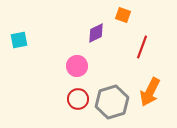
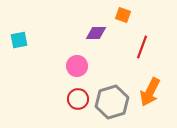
purple diamond: rotated 25 degrees clockwise
